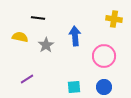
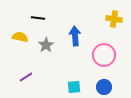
pink circle: moved 1 px up
purple line: moved 1 px left, 2 px up
